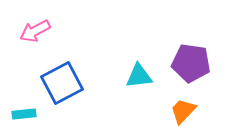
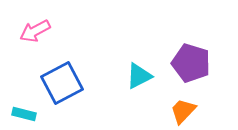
purple pentagon: rotated 9 degrees clockwise
cyan triangle: rotated 20 degrees counterclockwise
cyan rectangle: rotated 20 degrees clockwise
